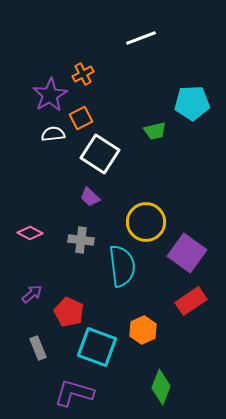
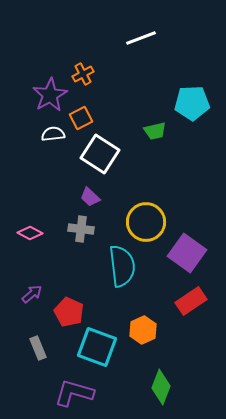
gray cross: moved 11 px up
